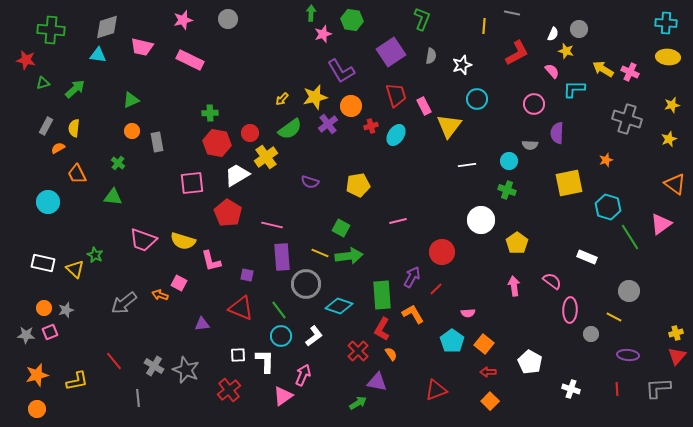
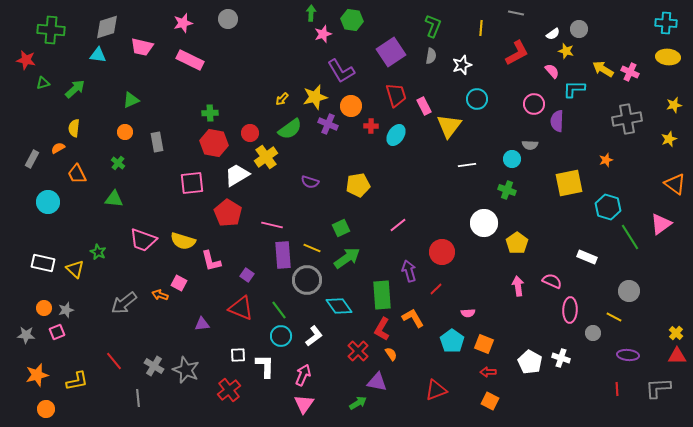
gray line at (512, 13): moved 4 px right
green L-shape at (422, 19): moved 11 px right, 7 px down
pink star at (183, 20): moved 3 px down
yellow line at (484, 26): moved 3 px left, 2 px down
white semicircle at (553, 34): rotated 32 degrees clockwise
yellow star at (672, 105): moved 2 px right
gray cross at (627, 119): rotated 28 degrees counterclockwise
purple cross at (328, 124): rotated 30 degrees counterclockwise
gray rectangle at (46, 126): moved 14 px left, 33 px down
red cross at (371, 126): rotated 16 degrees clockwise
orange circle at (132, 131): moved 7 px left, 1 px down
purple semicircle at (557, 133): moved 12 px up
red hexagon at (217, 143): moved 3 px left
cyan circle at (509, 161): moved 3 px right, 2 px up
green triangle at (113, 197): moved 1 px right, 2 px down
white circle at (481, 220): moved 3 px right, 3 px down
pink line at (398, 221): moved 4 px down; rotated 24 degrees counterclockwise
green square at (341, 228): rotated 36 degrees clockwise
yellow line at (320, 253): moved 8 px left, 5 px up
green star at (95, 255): moved 3 px right, 3 px up
green arrow at (349, 256): moved 2 px left, 2 px down; rotated 28 degrees counterclockwise
purple rectangle at (282, 257): moved 1 px right, 2 px up
purple square at (247, 275): rotated 24 degrees clockwise
purple arrow at (412, 277): moved 3 px left, 6 px up; rotated 45 degrees counterclockwise
pink semicircle at (552, 281): rotated 12 degrees counterclockwise
gray circle at (306, 284): moved 1 px right, 4 px up
pink arrow at (514, 286): moved 4 px right
cyan diamond at (339, 306): rotated 36 degrees clockwise
orange L-shape at (413, 314): moved 4 px down
pink square at (50, 332): moved 7 px right
yellow cross at (676, 333): rotated 32 degrees counterclockwise
gray circle at (591, 334): moved 2 px right, 1 px up
orange square at (484, 344): rotated 18 degrees counterclockwise
red triangle at (677, 356): rotated 48 degrees clockwise
white L-shape at (265, 361): moved 5 px down
white cross at (571, 389): moved 10 px left, 31 px up
pink triangle at (283, 396): moved 21 px right, 8 px down; rotated 20 degrees counterclockwise
orange square at (490, 401): rotated 18 degrees counterclockwise
orange circle at (37, 409): moved 9 px right
